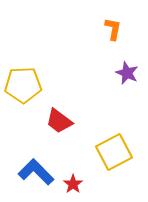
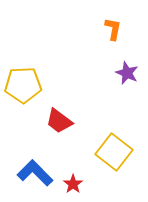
yellow square: rotated 24 degrees counterclockwise
blue L-shape: moved 1 px left, 1 px down
